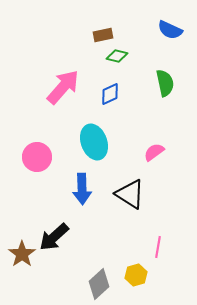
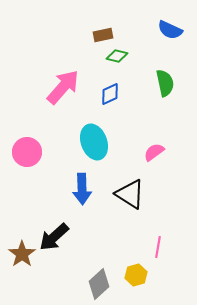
pink circle: moved 10 px left, 5 px up
